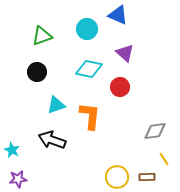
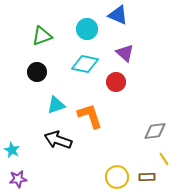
cyan diamond: moved 4 px left, 5 px up
red circle: moved 4 px left, 5 px up
orange L-shape: rotated 24 degrees counterclockwise
black arrow: moved 6 px right
